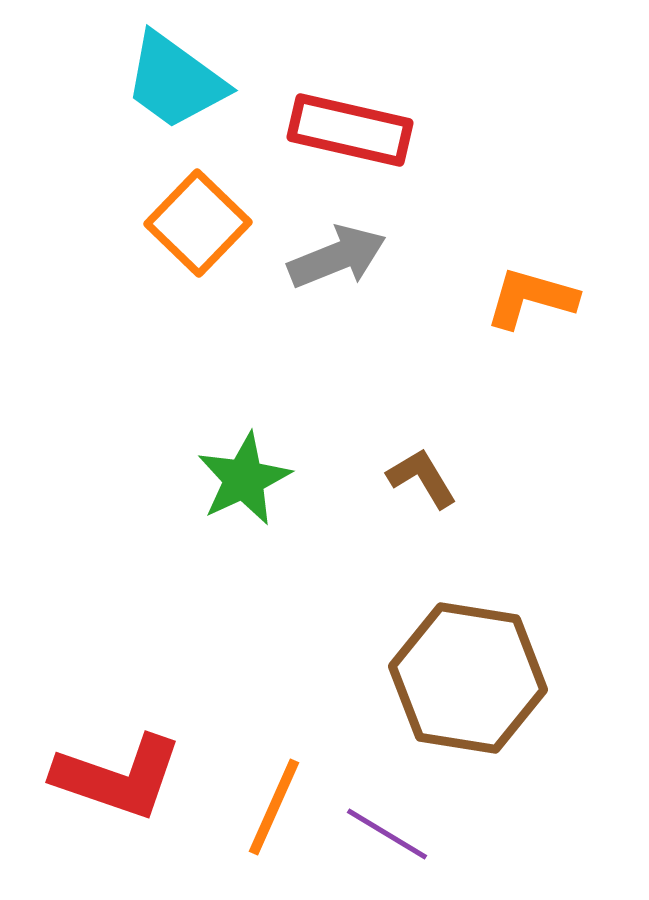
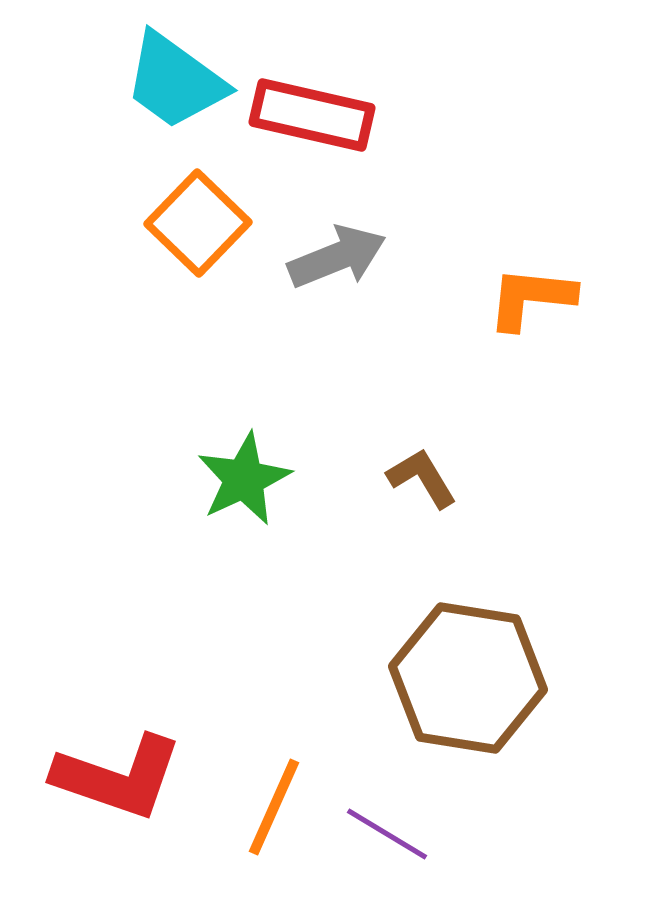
red rectangle: moved 38 px left, 15 px up
orange L-shape: rotated 10 degrees counterclockwise
